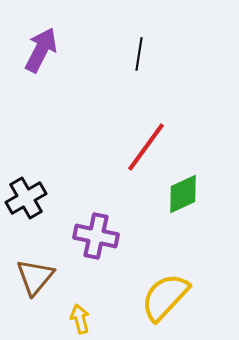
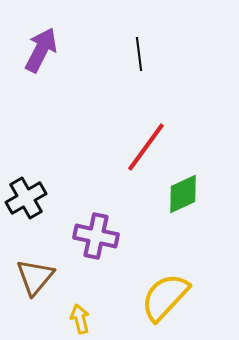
black line: rotated 16 degrees counterclockwise
